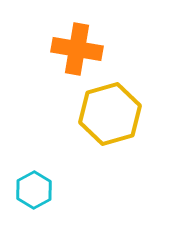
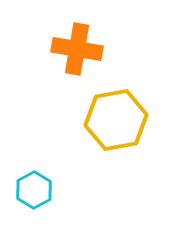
yellow hexagon: moved 6 px right, 6 px down; rotated 6 degrees clockwise
